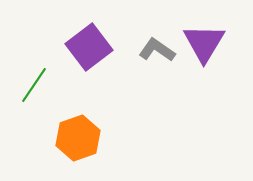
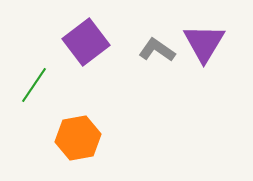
purple square: moved 3 px left, 5 px up
orange hexagon: rotated 9 degrees clockwise
